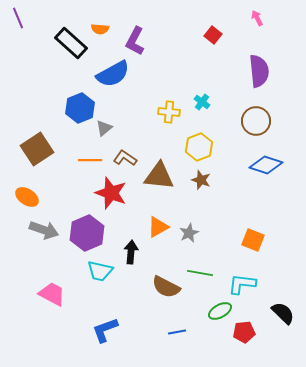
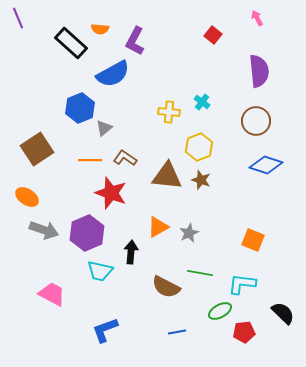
brown triangle: moved 8 px right
